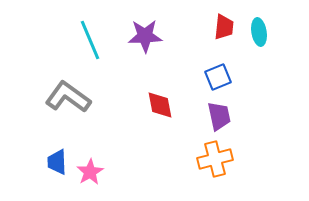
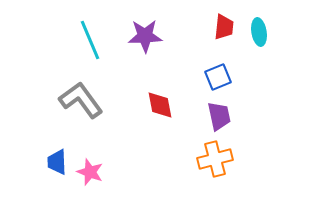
gray L-shape: moved 13 px right, 3 px down; rotated 18 degrees clockwise
pink star: rotated 20 degrees counterclockwise
